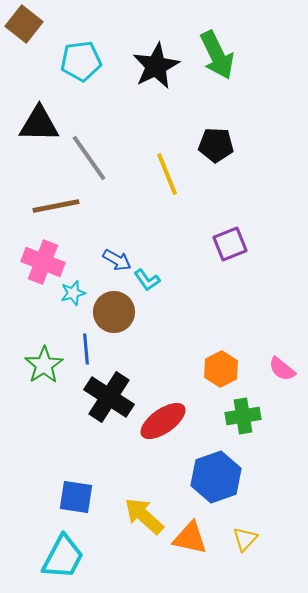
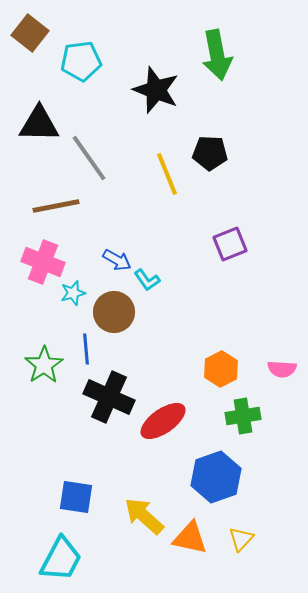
brown square: moved 6 px right, 9 px down
green arrow: rotated 15 degrees clockwise
black star: moved 24 px down; rotated 24 degrees counterclockwise
black pentagon: moved 6 px left, 8 px down
pink semicircle: rotated 36 degrees counterclockwise
black cross: rotated 9 degrees counterclockwise
yellow triangle: moved 4 px left
cyan trapezoid: moved 2 px left, 2 px down
